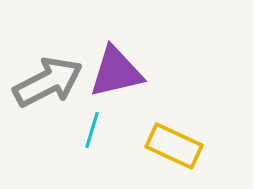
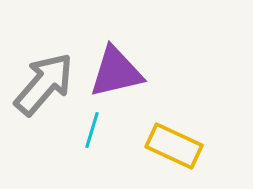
gray arrow: moved 4 px left, 2 px down; rotated 22 degrees counterclockwise
